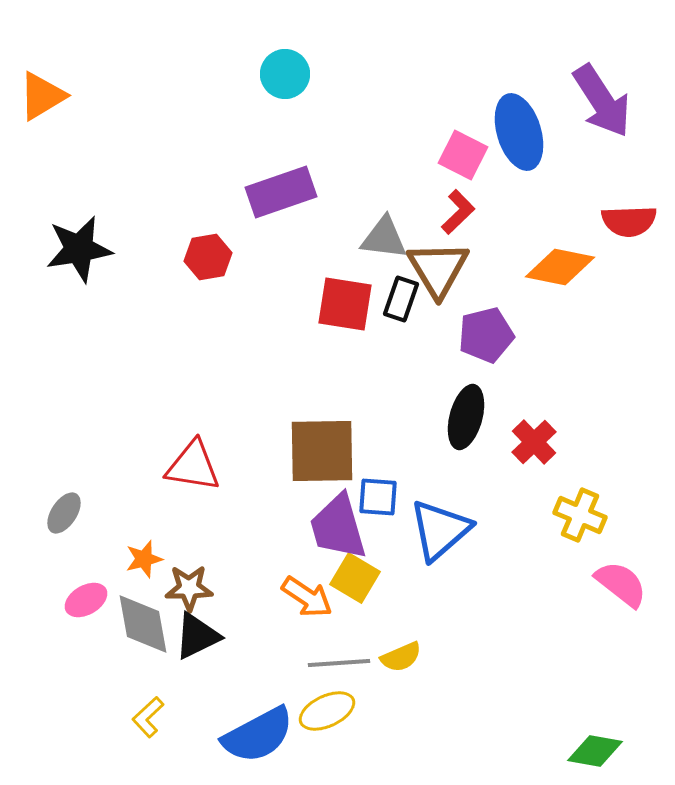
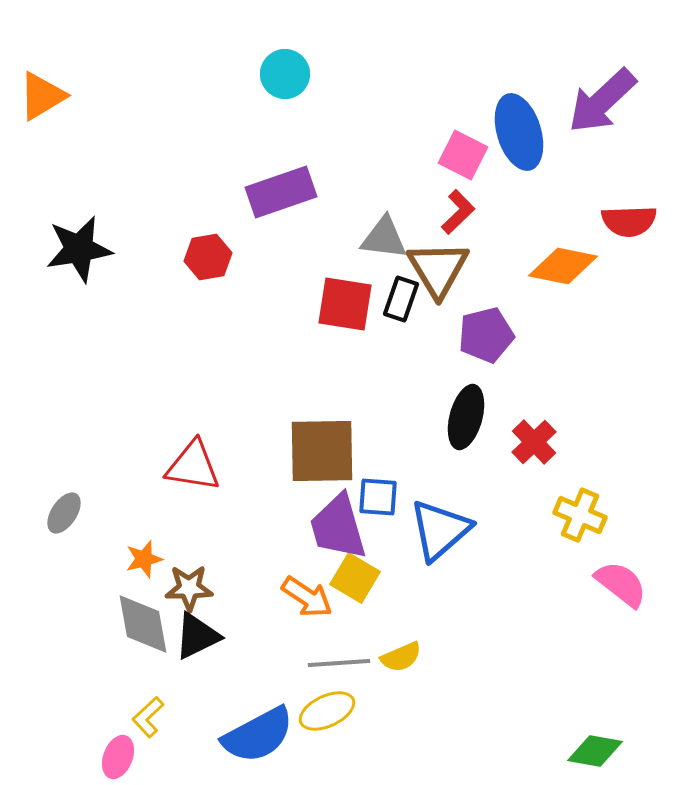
purple arrow: rotated 80 degrees clockwise
orange diamond: moved 3 px right, 1 px up
pink ellipse: moved 32 px right, 157 px down; rotated 39 degrees counterclockwise
